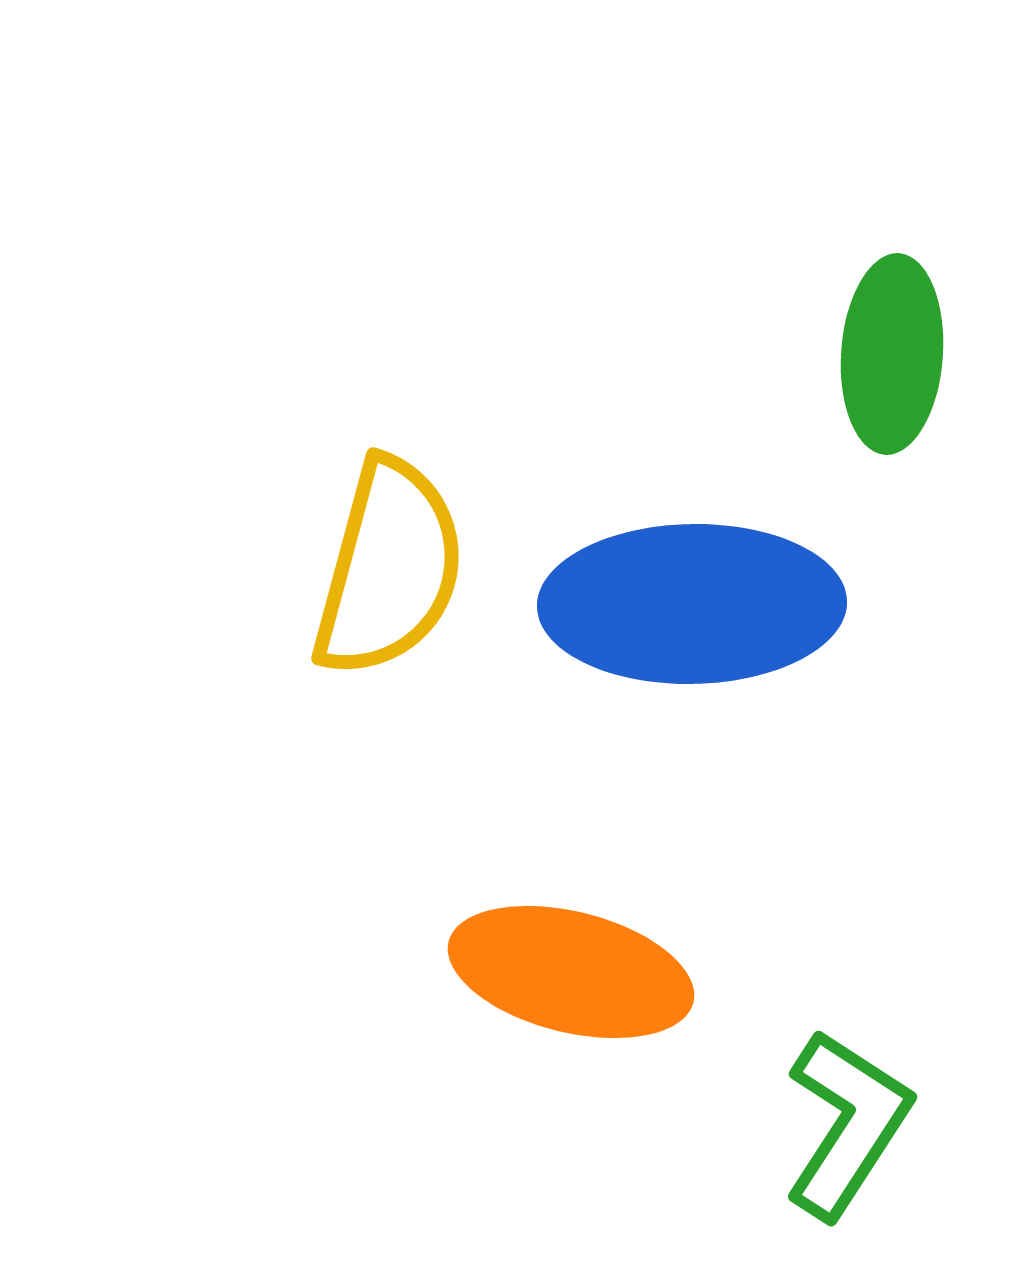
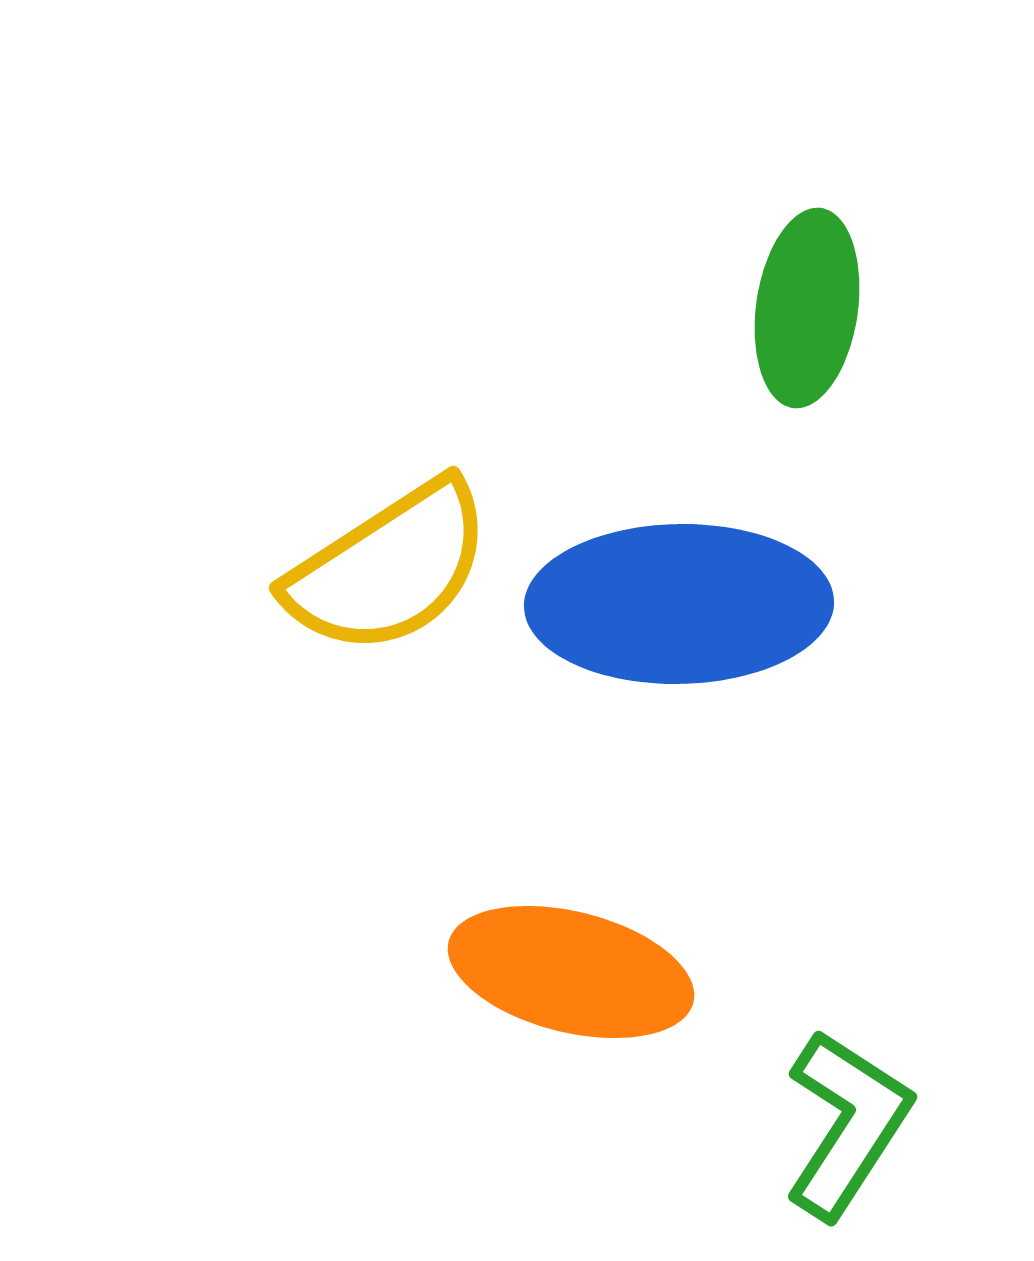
green ellipse: moved 85 px left, 46 px up; rotated 4 degrees clockwise
yellow semicircle: rotated 42 degrees clockwise
blue ellipse: moved 13 px left
